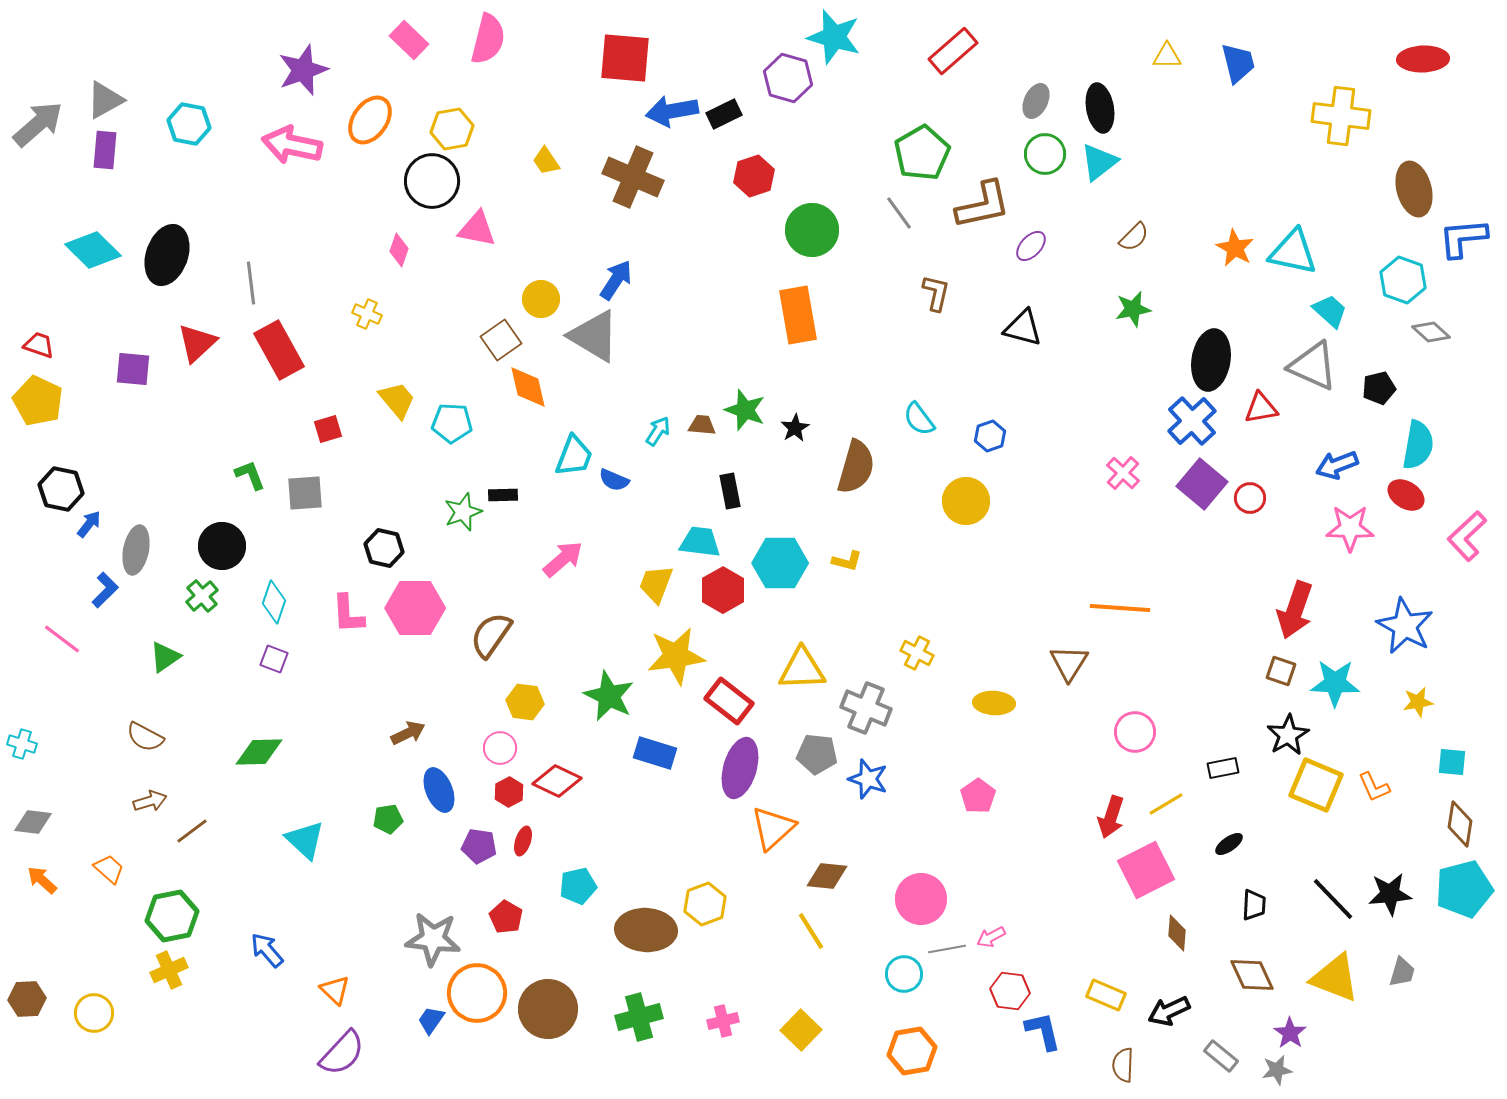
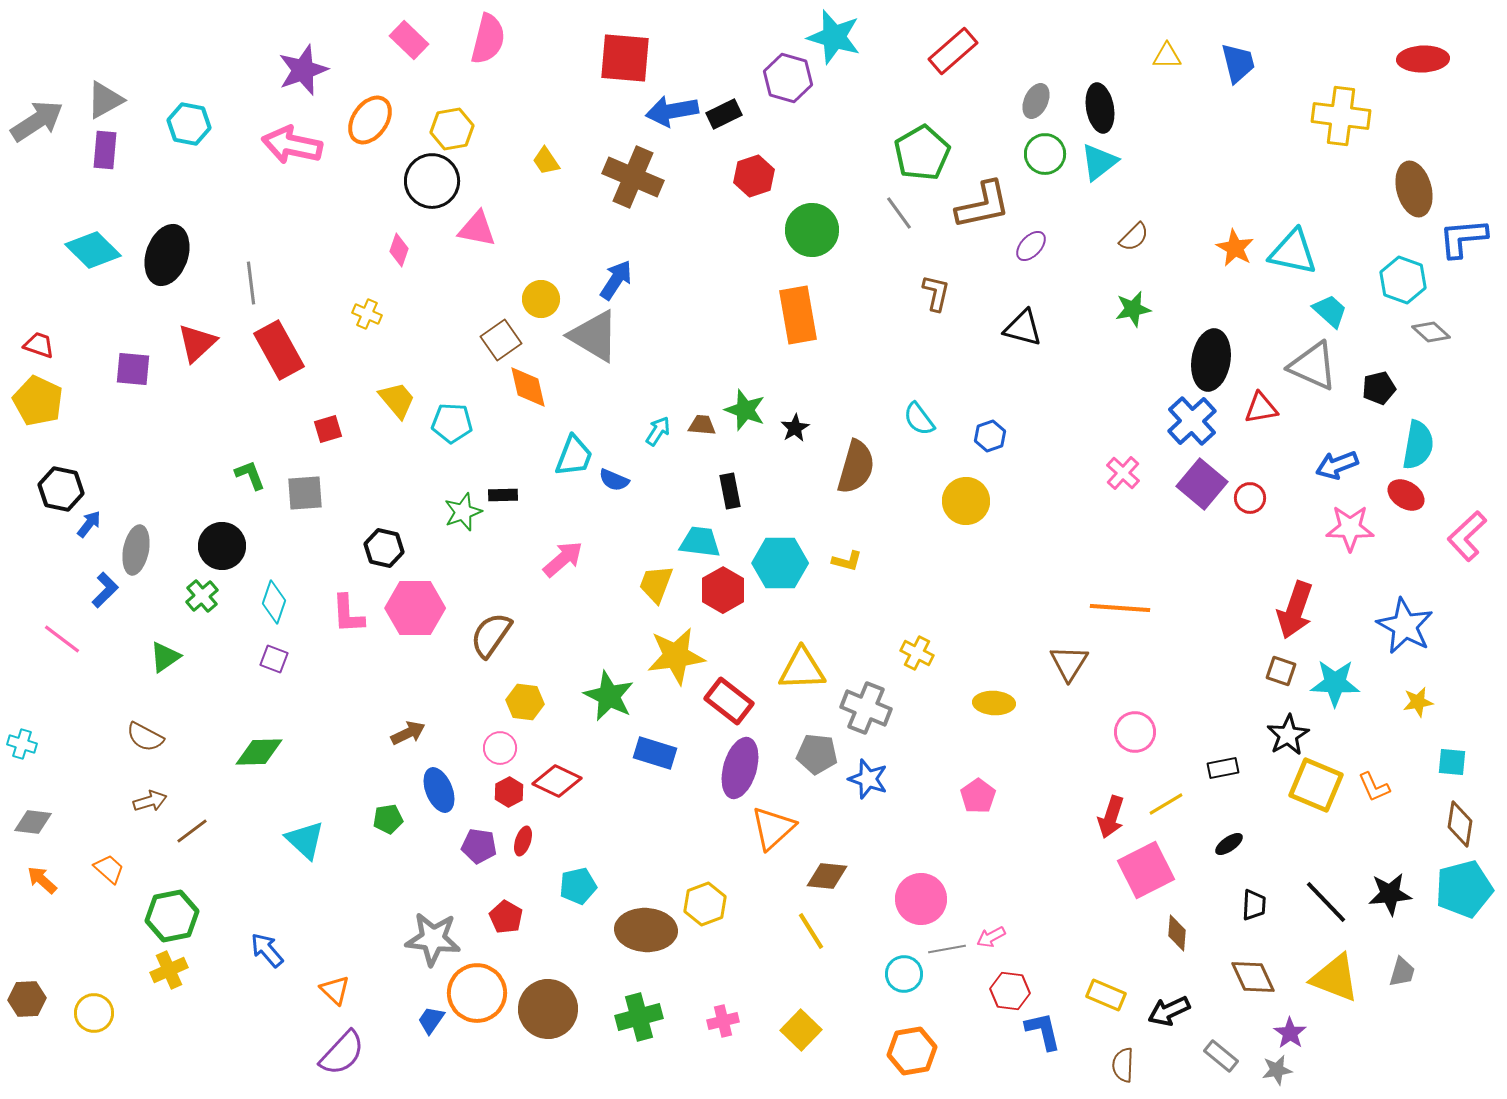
gray arrow at (38, 124): moved 1 px left, 3 px up; rotated 8 degrees clockwise
black line at (1333, 899): moved 7 px left, 3 px down
brown diamond at (1252, 975): moved 1 px right, 2 px down
